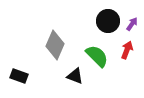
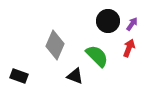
red arrow: moved 2 px right, 2 px up
